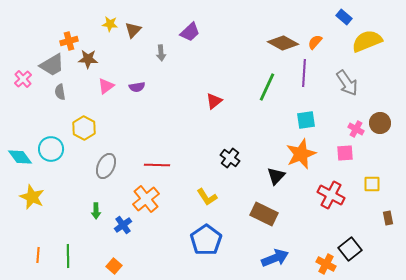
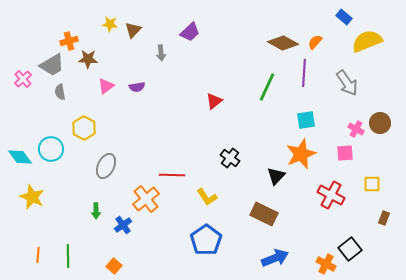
red line at (157, 165): moved 15 px right, 10 px down
brown rectangle at (388, 218): moved 4 px left; rotated 32 degrees clockwise
